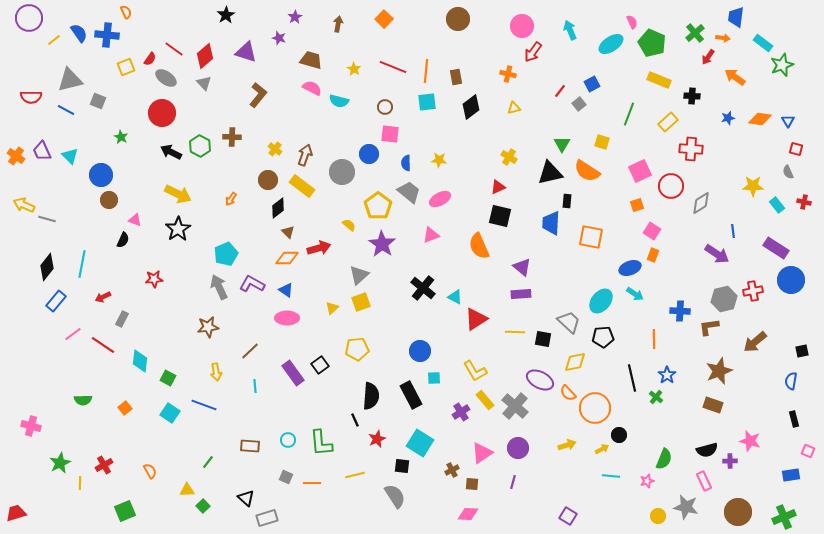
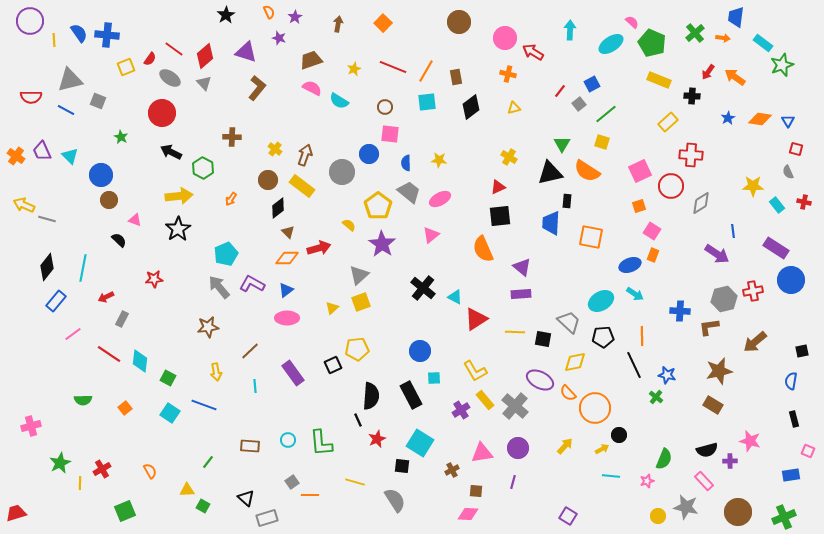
orange semicircle at (126, 12): moved 143 px right
purple circle at (29, 18): moved 1 px right, 3 px down
orange square at (384, 19): moved 1 px left, 4 px down
brown circle at (458, 19): moved 1 px right, 3 px down
pink semicircle at (632, 22): rotated 24 degrees counterclockwise
pink circle at (522, 26): moved 17 px left, 12 px down
cyan arrow at (570, 30): rotated 24 degrees clockwise
yellow line at (54, 40): rotated 56 degrees counterclockwise
red arrow at (533, 52): rotated 85 degrees clockwise
red arrow at (708, 57): moved 15 px down
brown trapezoid at (311, 60): rotated 35 degrees counterclockwise
yellow star at (354, 69): rotated 16 degrees clockwise
orange line at (426, 71): rotated 25 degrees clockwise
gray ellipse at (166, 78): moved 4 px right
brown L-shape at (258, 95): moved 1 px left, 7 px up
cyan semicircle at (339, 101): rotated 18 degrees clockwise
green line at (629, 114): moved 23 px left; rotated 30 degrees clockwise
blue star at (728, 118): rotated 16 degrees counterclockwise
green hexagon at (200, 146): moved 3 px right, 22 px down
red cross at (691, 149): moved 6 px down
yellow arrow at (178, 194): moved 1 px right, 2 px down; rotated 32 degrees counterclockwise
orange square at (637, 205): moved 2 px right, 1 px down
black square at (500, 216): rotated 20 degrees counterclockwise
pink triangle at (431, 235): rotated 18 degrees counterclockwise
black semicircle at (123, 240): moved 4 px left; rotated 70 degrees counterclockwise
orange semicircle at (479, 246): moved 4 px right, 3 px down
cyan line at (82, 264): moved 1 px right, 4 px down
blue ellipse at (630, 268): moved 3 px up
gray arrow at (219, 287): rotated 15 degrees counterclockwise
blue triangle at (286, 290): rotated 49 degrees clockwise
red arrow at (103, 297): moved 3 px right
cyan ellipse at (601, 301): rotated 20 degrees clockwise
orange line at (654, 339): moved 12 px left, 3 px up
red line at (103, 345): moved 6 px right, 9 px down
black square at (320, 365): moved 13 px right; rotated 12 degrees clockwise
brown star at (719, 371): rotated 8 degrees clockwise
blue star at (667, 375): rotated 24 degrees counterclockwise
black line at (632, 378): moved 2 px right, 13 px up; rotated 12 degrees counterclockwise
brown rectangle at (713, 405): rotated 12 degrees clockwise
purple cross at (461, 412): moved 2 px up
black line at (355, 420): moved 3 px right
pink cross at (31, 426): rotated 30 degrees counterclockwise
yellow arrow at (567, 445): moved 2 px left, 1 px down; rotated 30 degrees counterclockwise
pink triangle at (482, 453): rotated 25 degrees clockwise
red cross at (104, 465): moved 2 px left, 4 px down
yellow line at (355, 475): moved 7 px down; rotated 30 degrees clockwise
gray square at (286, 477): moved 6 px right, 5 px down; rotated 32 degrees clockwise
pink rectangle at (704, 481): rotated 18 degrees counterclockwise
orange line at (312, 483): moved 2 px left, 12 px down
brown square at (472, 484): moved 4 px right, 7 px down
gray semicircle at (395, 496): moved 4 px down
green square at (203, 506): rotated 16 degrees counterclockwise
